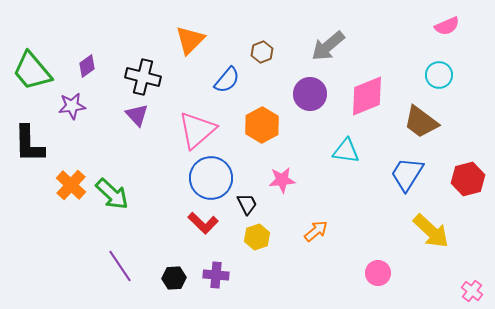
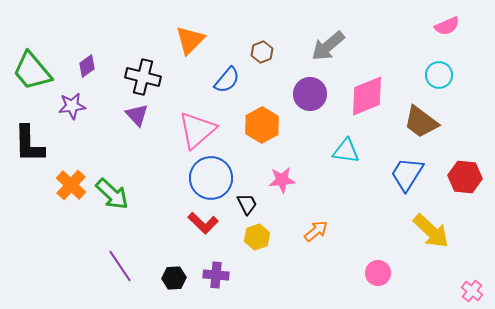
red hexagon: moved 3 px left, 2 px up; rotated 20 degrees clockwise
